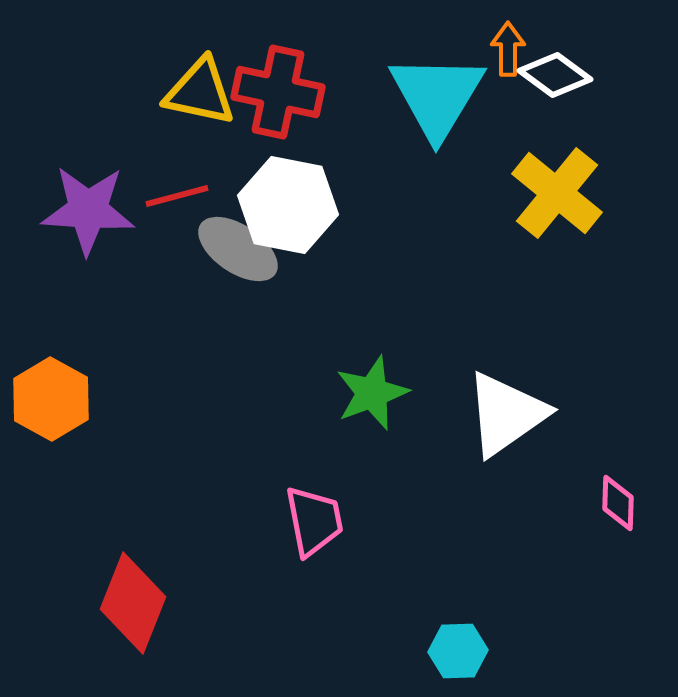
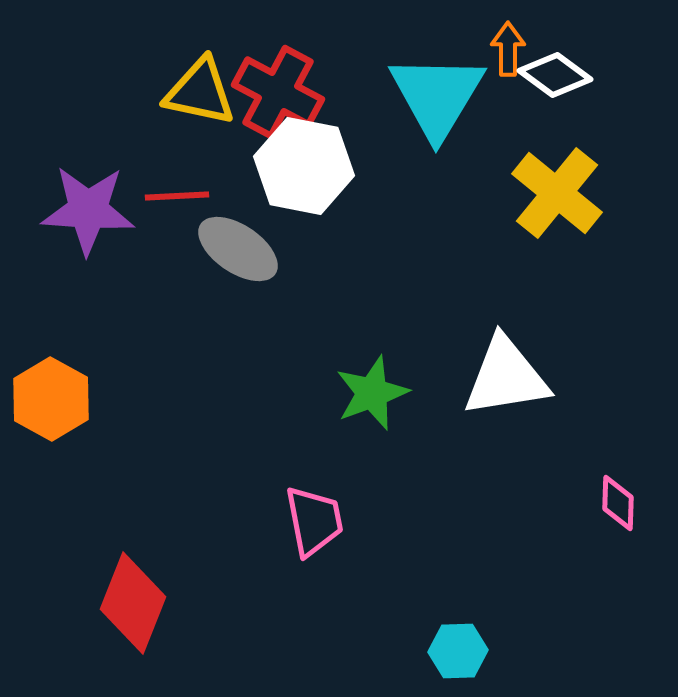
red cross: rotated 16 degrees clockwise
red line: rotated 12 degrees clockwise
white hexagon: moved 16 px right, 39 px up
white triangle: moved 37 px up; rotated 26 degrees clockwise
